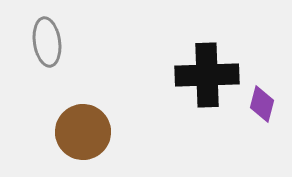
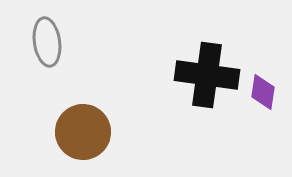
black cross: rotated 10 degrees clockwise
purple diamond: moved 1 px right, 12 px up; rotated 6 degrees counterclockwise
